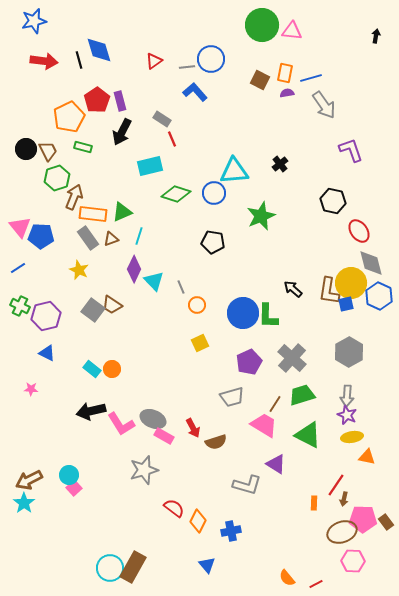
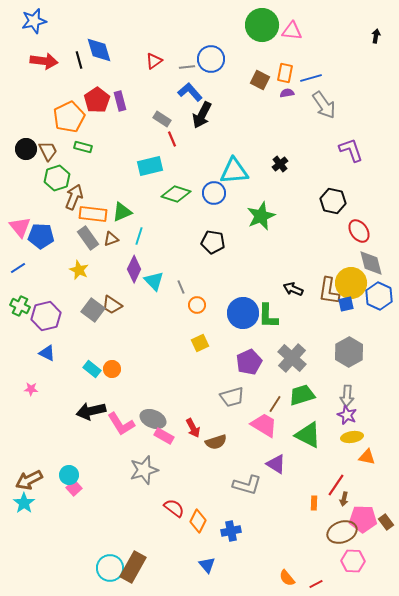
blue L-shape at (195, 92): moved 5 px left
black arrow at (122, 132): moved 80 px right, 17 px up
black arrow at (293, 289): rotated 18 degrees counterclockwise
